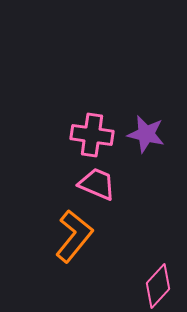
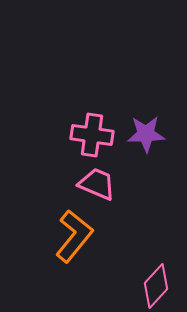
purple star: rotated 15 degrees counterclockwise
pink diamond: moved 2 px left
